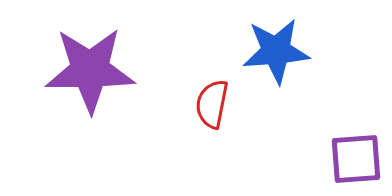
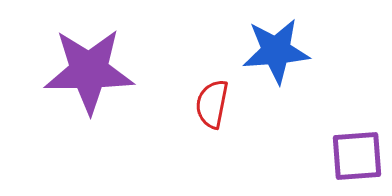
purple star: moved 1 px left, 1 px down
purple square: moved 1 px right, 3 px up
